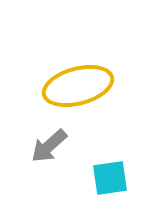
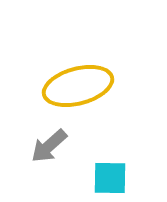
cyan square: rotated 9 degrees clockwise
